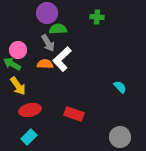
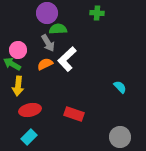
green cross: moved 4 px up
white L-shape: moved 5 px right
orange semicircle: rotated 28 degrees counterclockwise
yellow arrow: rotated 42 degrees clockwise
